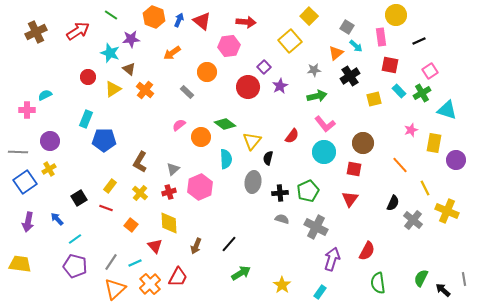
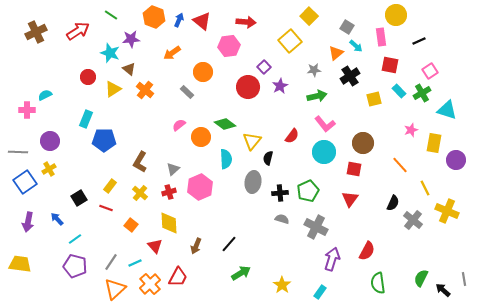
orange circle at (207, 72): moved 4 px left
